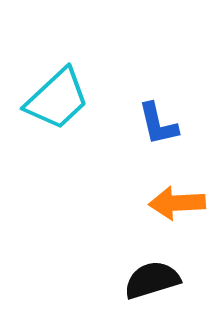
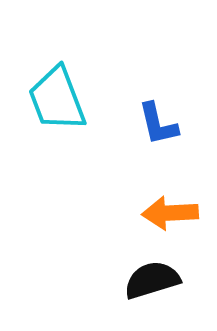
cyan trapezoid: rotated 112 degrees clockwise
orange arrow: moved 7 px left, 10 px down
